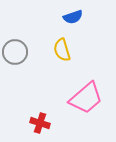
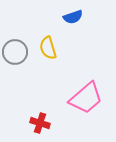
yellow semicircle: moved 14 px left, 2 px up
